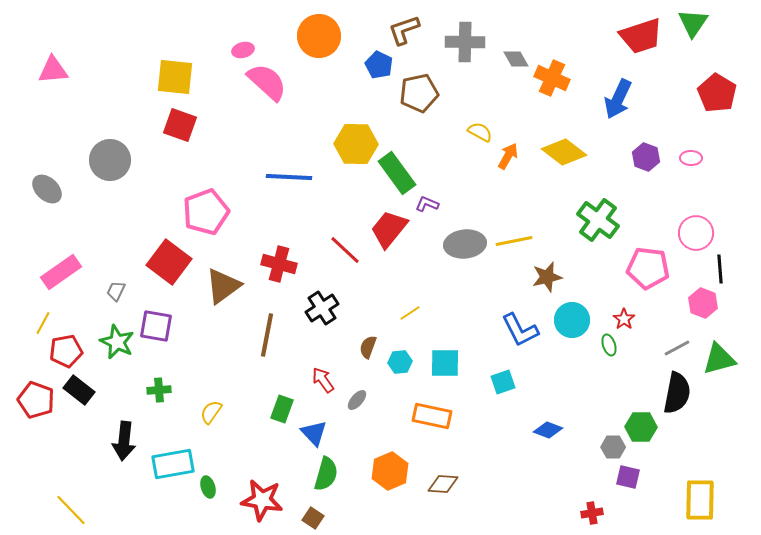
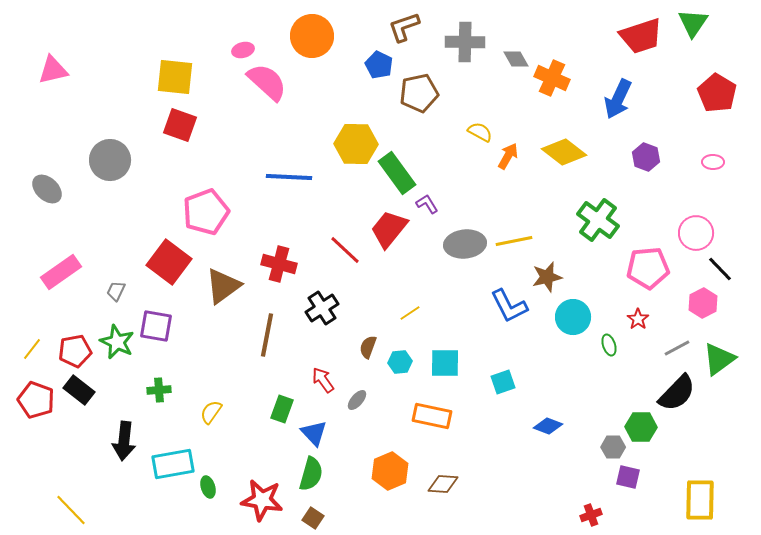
brown L-shape at (404, 30): moved 3 px up
orange circle at (319, 36): moved 7 px left
pink triangle at (53, 70): rotated 8 degrees counterclockwise
pink ellipse at (691, 158): moved 22 px right, 4 px down
purple L-shape at (427, 204): rotated 35 degrees clockwise
pink pentagon at (648, 268): rotated 12 degrees counterclockwise
black line at (720, 269): rotated 40 degrees counterclockwise
pink hexagon at (703, 303): rotated 12 degrees clockwise
red star at (624, 319): moved 14 px right
cyan circle at (572, 320): moved 1 px right, 3 px up
yellow line at (43, 323): moved 11 px left, 26 px down; rotated 10 degrees clockwise
blue L-shape at (520, 330): moved 11 px left, 24 px up
red pentagon at (66, 351): moved 9 px right
green triangle at (719, 359): rotated 21 degrees counterclockwise
black semicircle at (677, 393): rotated 33 degrees clockwise
blue diamond at (548, 430): moved 4 px up
green semicircle at (326, 474): moved 15 px left
red cross at (592, 513): moved 1 px left, 2 px down; rotated 10 degrees counterclockwise
